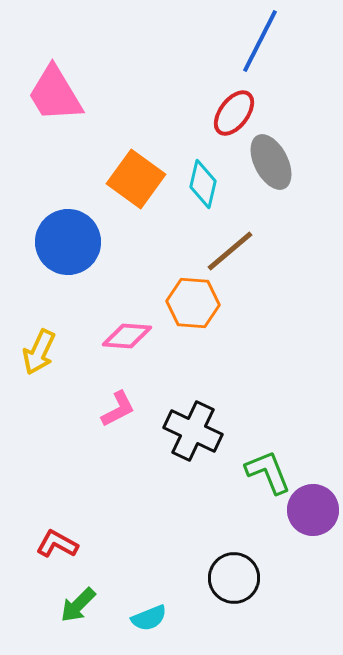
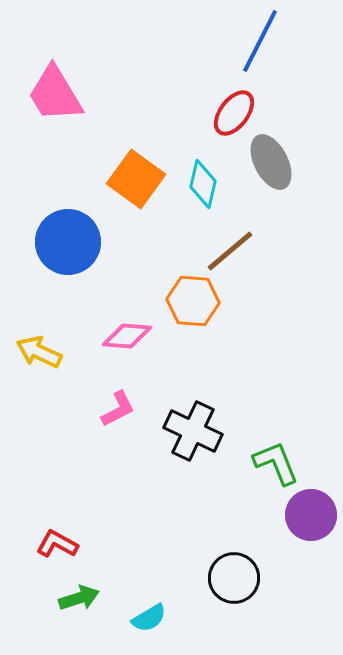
orange hexagon: moved 2 px up
yellow arrow: rotated 90 degrees clockwise
green L-shape: moved 8 px right, 9 px up
purple circle: moved 2 px left, 5 px down
green arrow: moved 1 px right, 7 px up; rotated 153 degrees counterclockwise
cyan semicircle: rotated 9 degrees counterclockwise
